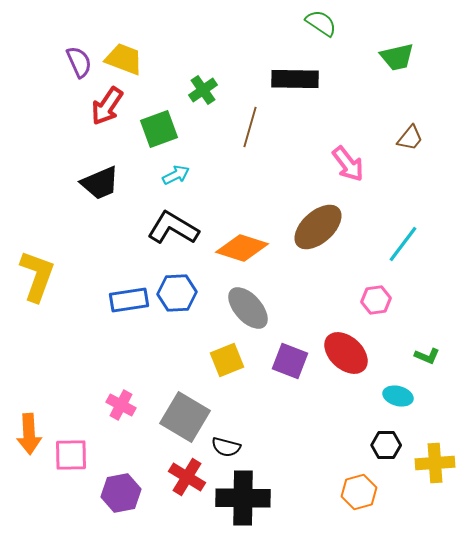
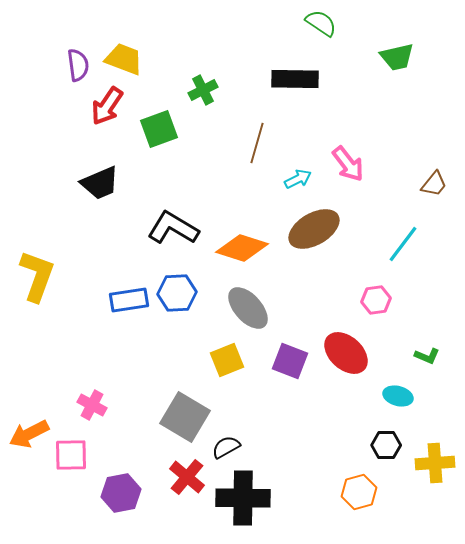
purple semicircle: moved 1 px left, 3 px down; rotated 16 degrees clockwise
green cross: rotated 8 degrees clockwise
brown line: moved 7 px right, 16 px down
brown trapezoid: moved 24 px right, 46 px down
cyan arrow: moved 122 px right, 4 px down
brown ellipse: moved 4 px left, 2 px down; rotated 12 degrees clockwise
pink cross: moved 29 px left
orange arrow: rotated 66 degrees clockwise
black semicircle: rotated 136 degrees clockwise
red cross: rotated 9 degrees clockwise
